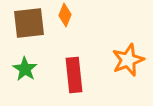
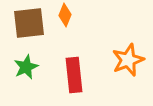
green star: moved 1 px right, 2 px up; rotated 15 degrees clockwise
